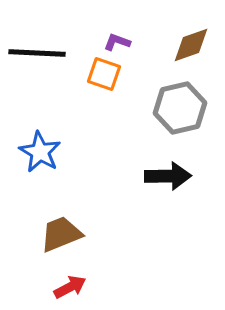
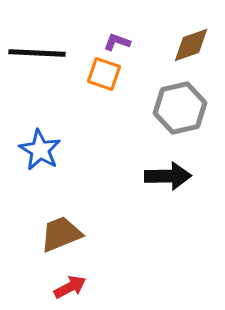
blue star: moved 2 px up
